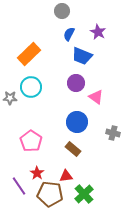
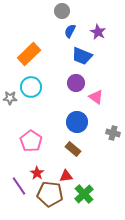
blue semicircle: moved 1 px right, 3 px up
